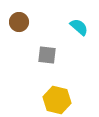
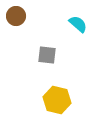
brown circle: moved 3 px left, 6 px up
cyan semicircle: moved 1 px left, 3 px up
